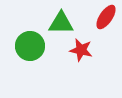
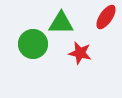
green circle: moved 3 px right, 2 px up
red star: moved 1 px left, 3 px down
